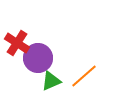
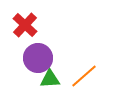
red cross: moved 8 px right, 18 px up; rotated 10 degrees clockwise
green triangle: moved 1 px left, 2 px up; rotated 20 degrees clockwise
